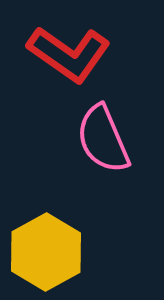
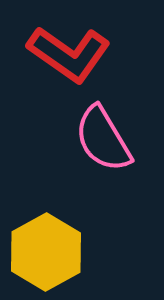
pink semicircle: rotated 8 degrees counterclockwise
